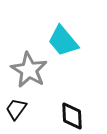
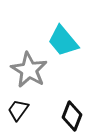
black trapezoid: moved 2 px right, 1 px down
black diamond: rotated 24 degrees clockwise
